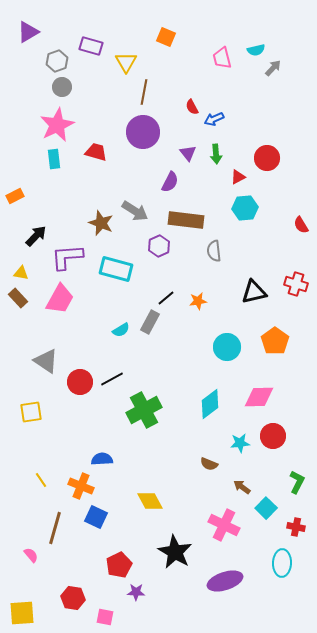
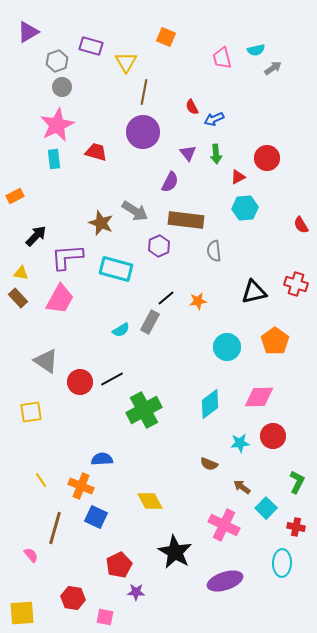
gray arrow at (273, 68): rotated 12 degrees clockwise
